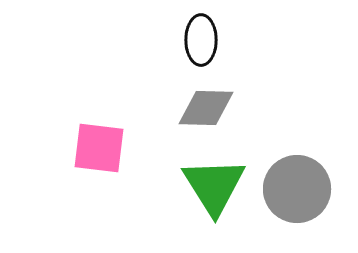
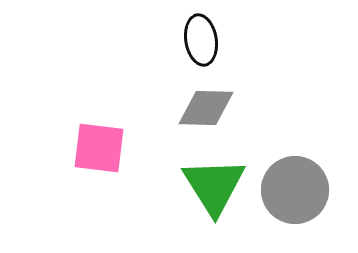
black ellipse: rotated 9 degrees counterclockwise
gray circle: moved 2 px left, 1 px down
